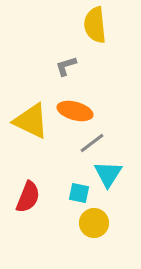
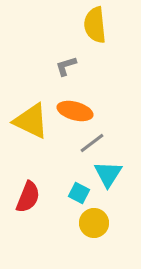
cyan square: rotated 15 degrees clockwise
